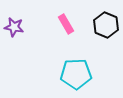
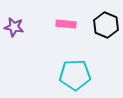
pink rectangle: rotated 54 degrees counterclockwise
cyan pentagon: moved 1 px left, 1 px down
